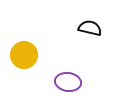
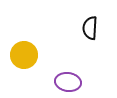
black semicircle: rotated 100 degrees counterclockwise
